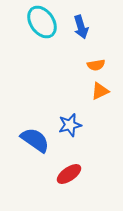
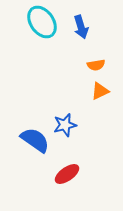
blue star: moved 5 px left
red ellipse: moved 2 px left
